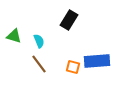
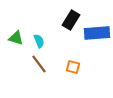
black rectangle: moved 2 px right
green triangle: moved 2 px right, 2 px down
blue rectangle: moved 28 px up
